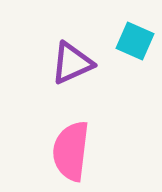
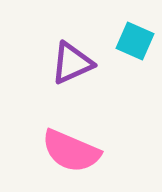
pink semicircle: rotated 74 degrees counterclockwise
